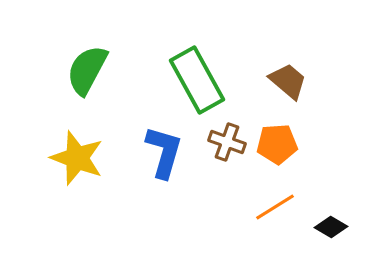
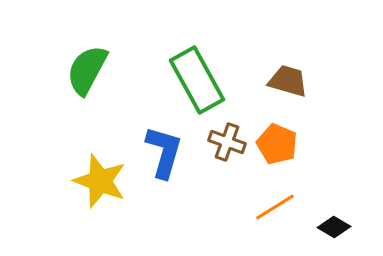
brown trapezoid: rotated 24 degrees counterclockwise
orange pentagon: rotated 27 degrees clockwise
yellow star: moved 23 px right, 23 px down
black diamond: moved 3 px right
